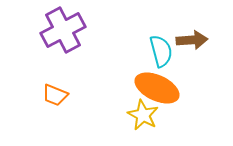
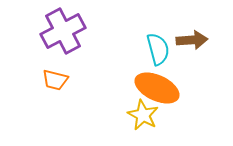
purple cross: moved 1 px down
cyan semicircle: moved 3 px left, 2 px up
orange trapezoid: moved 15 px up; rotated 8 degrees counterclockwise
